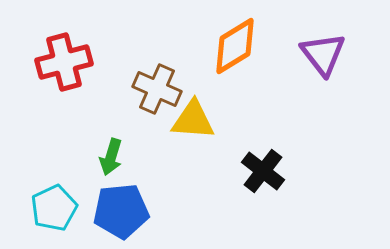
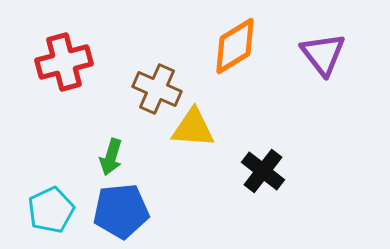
yellow triangle: moved 8 px down
cyan pentagon: moved 3 px left, 2 px down
